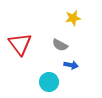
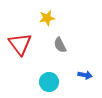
yellow star: moved 26 px left
gray semicircle: rotated 35 degrees clockwise
blue arrow: moved 14 px right, 10 px down
